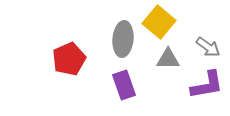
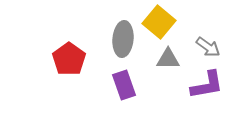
red pentagon: rotated 12 degrees counterclockwise
